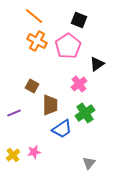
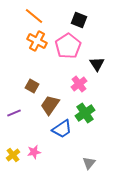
black triangle: rotated 28 degrees counterclockwise
brown trapezoid: rotated 145 degrees counterclockwise
